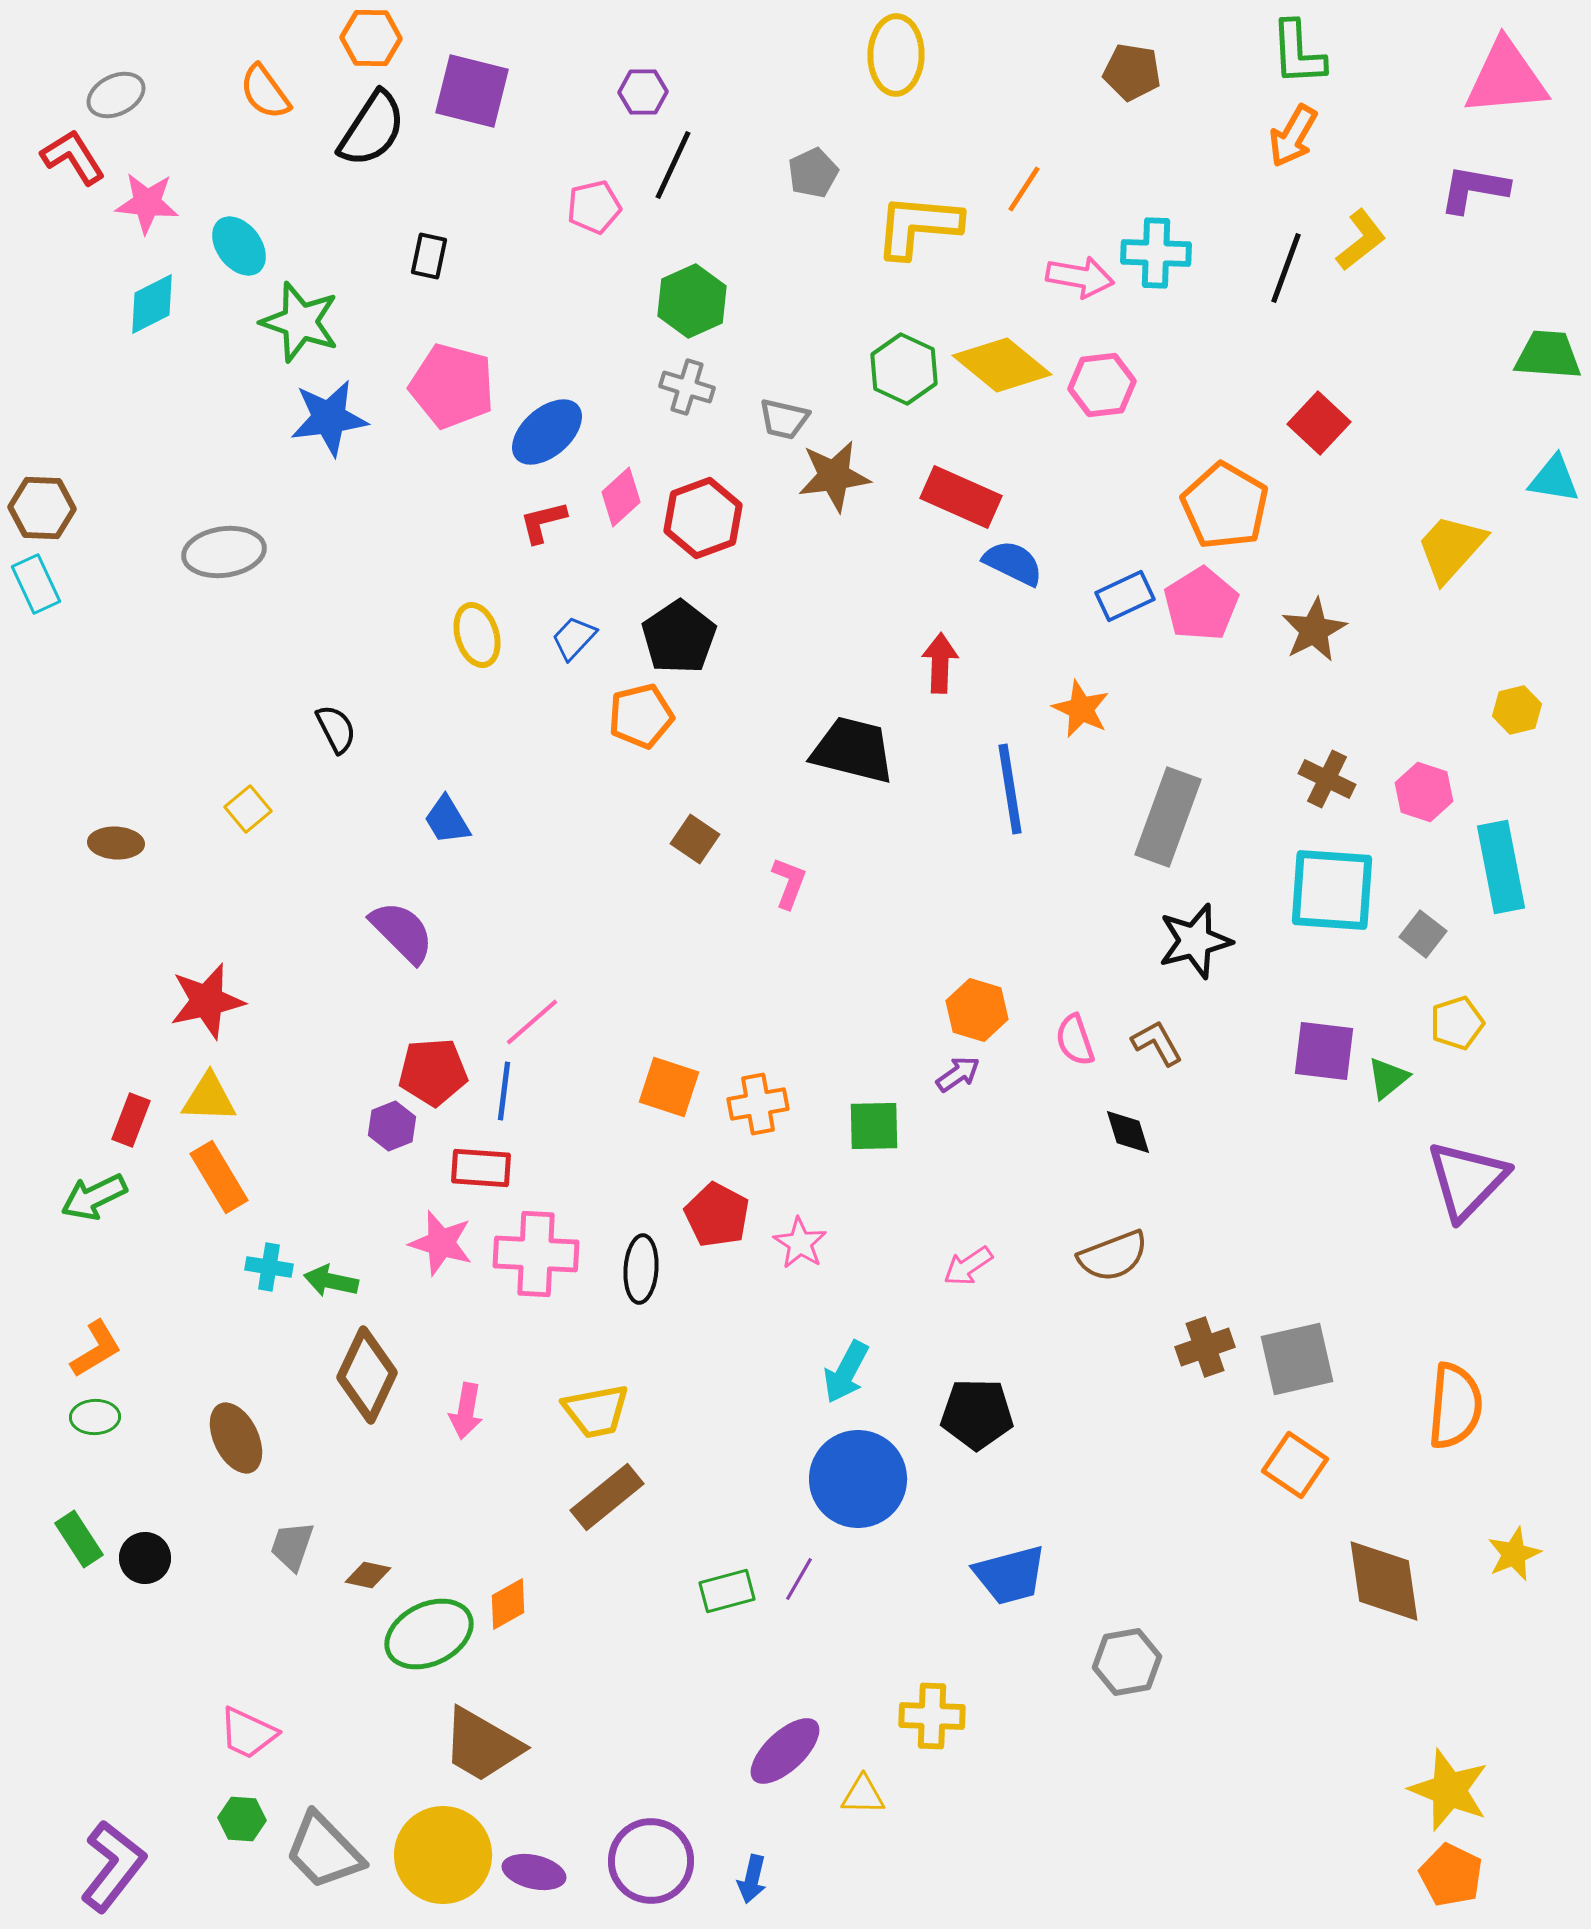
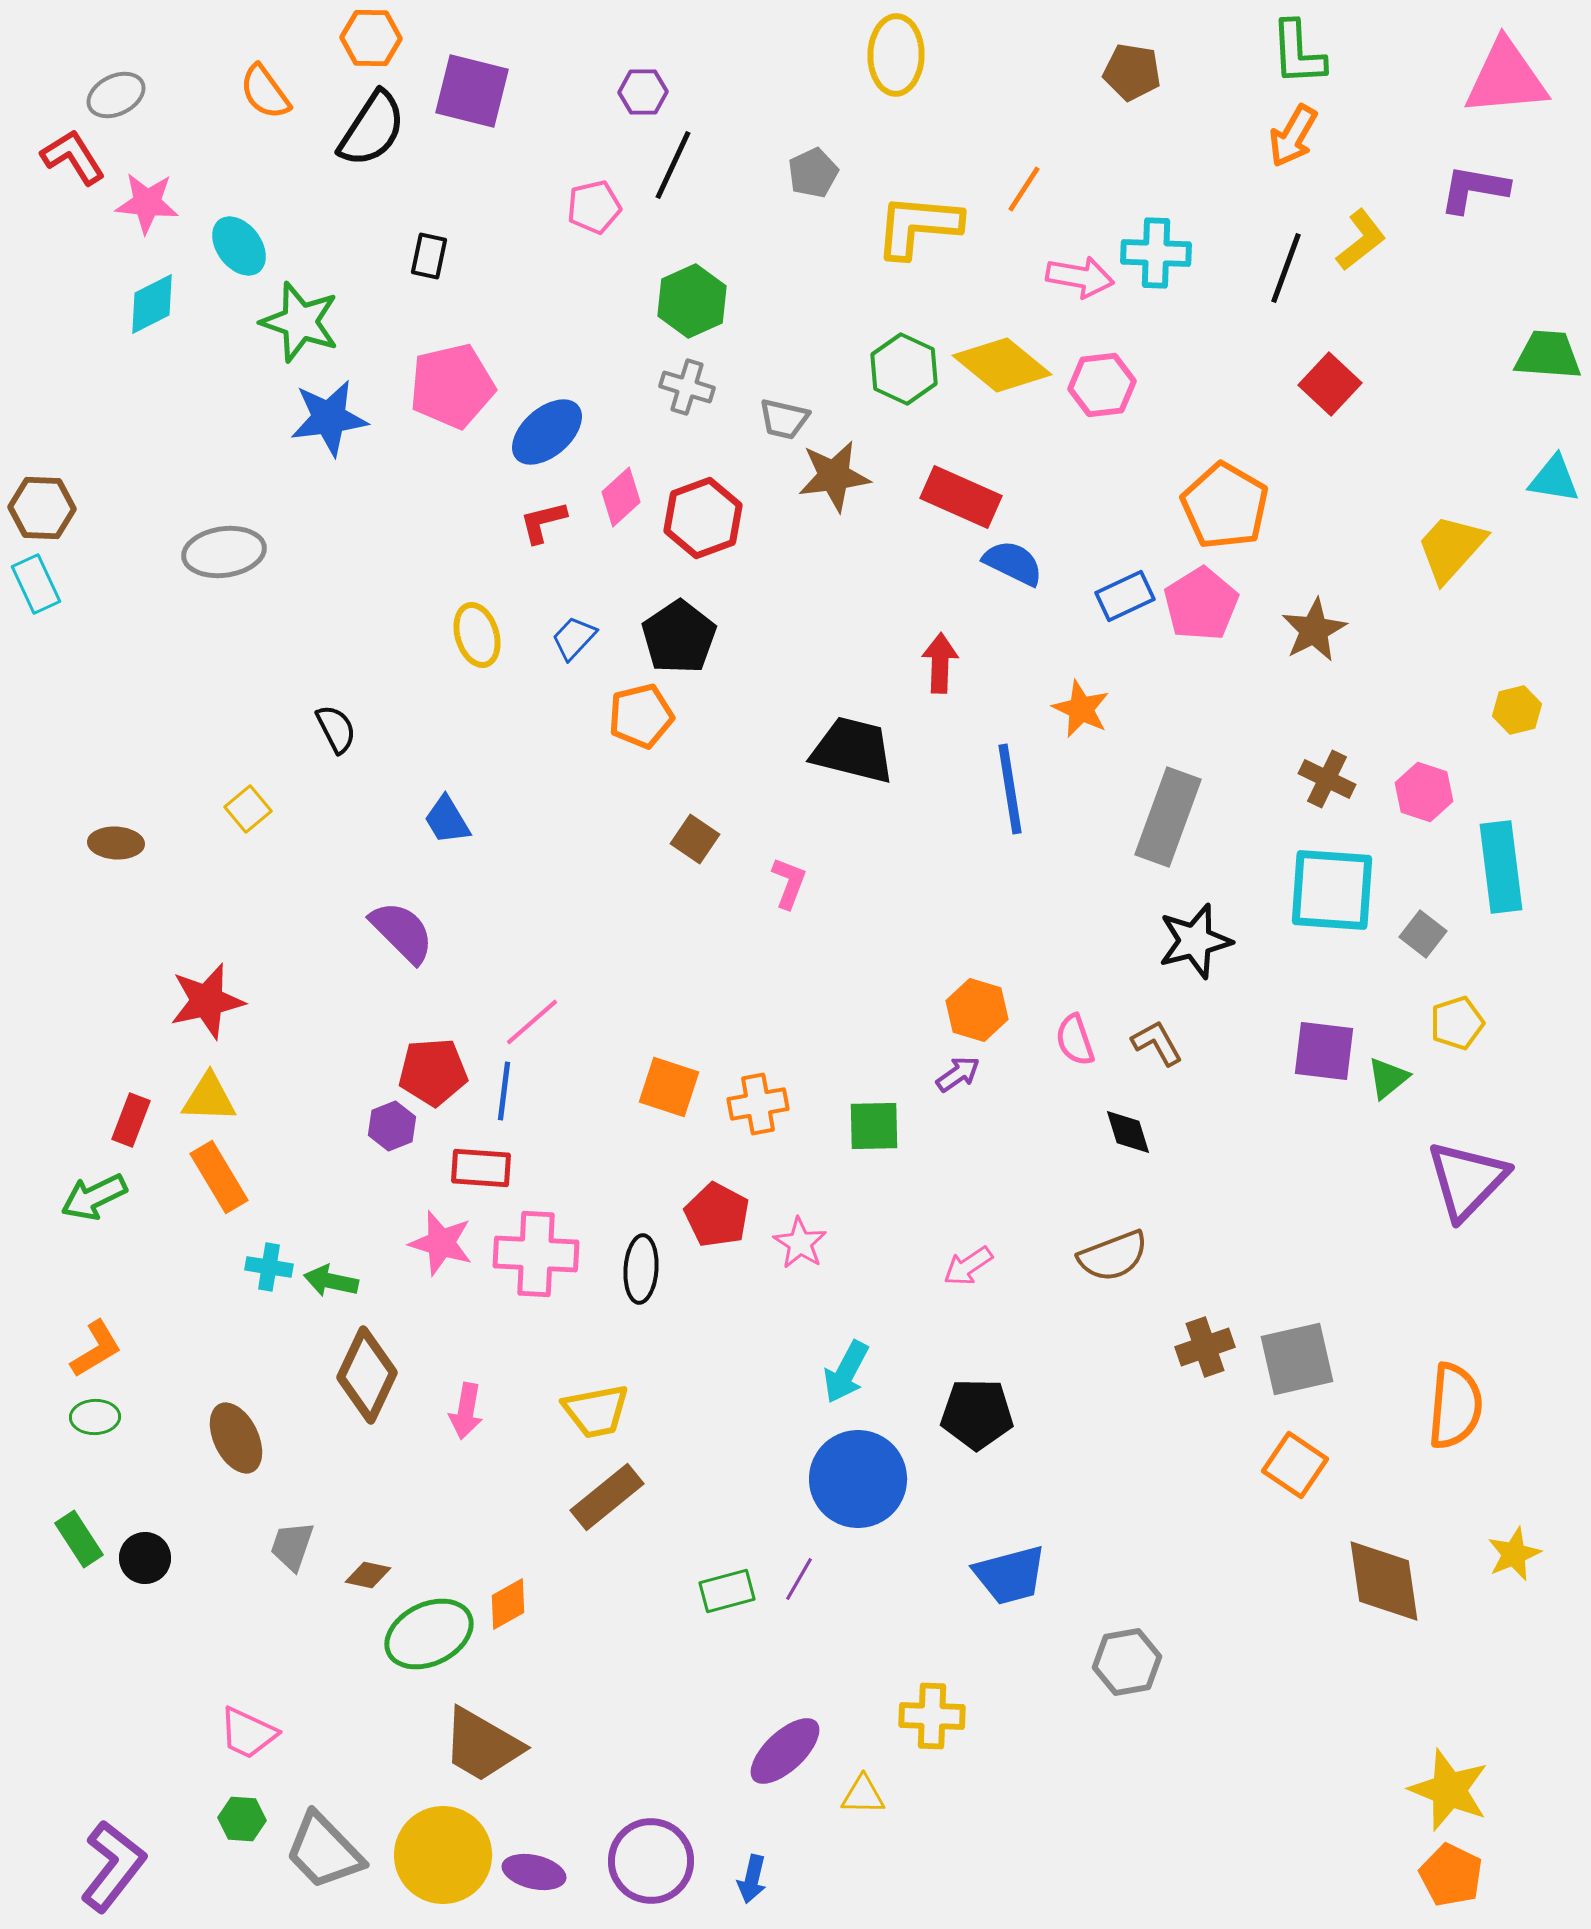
pink pentagon at (452, 386): rotated 28 degrees counterclockwise
red square at (1319, 423): moved 11 px right, 39 px up
cyan rectangle at (1501, 867): rotated 4 degrees clockwise
